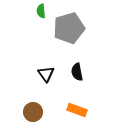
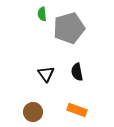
green semicircle: moved 1 px right, 3 px down
